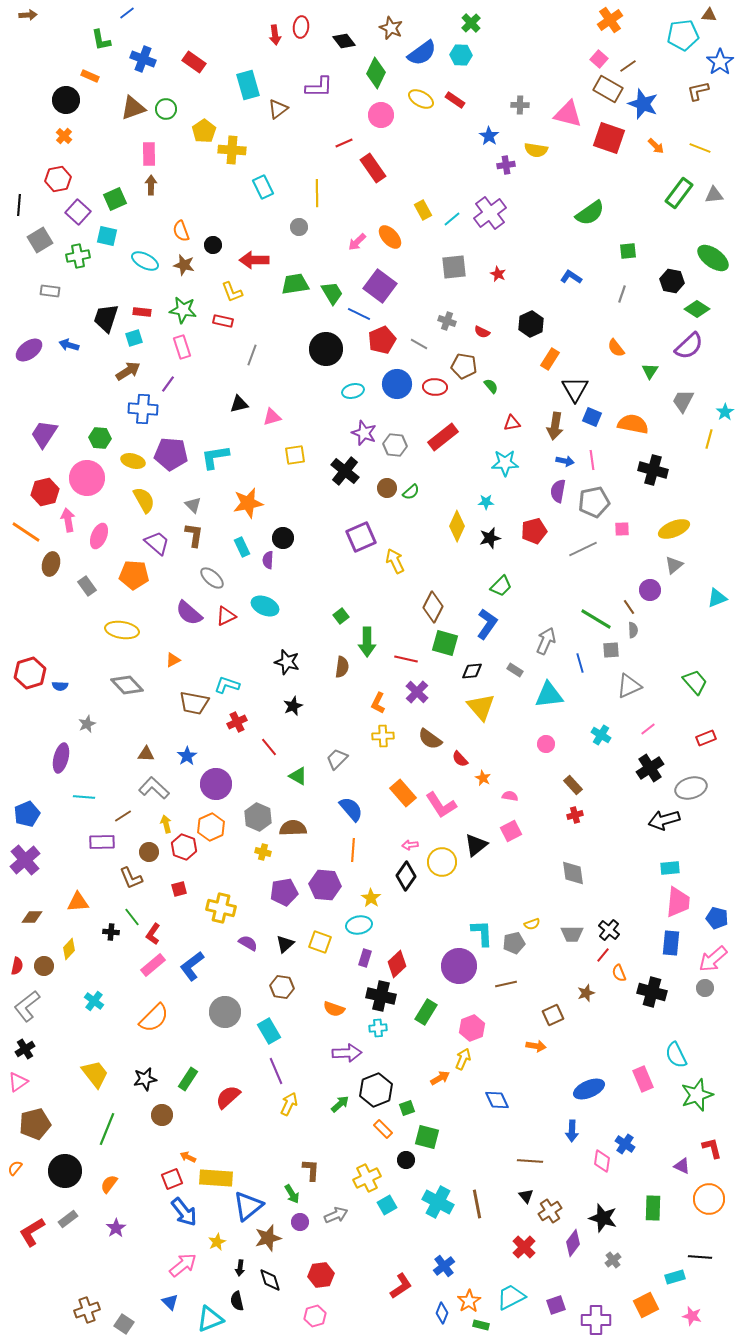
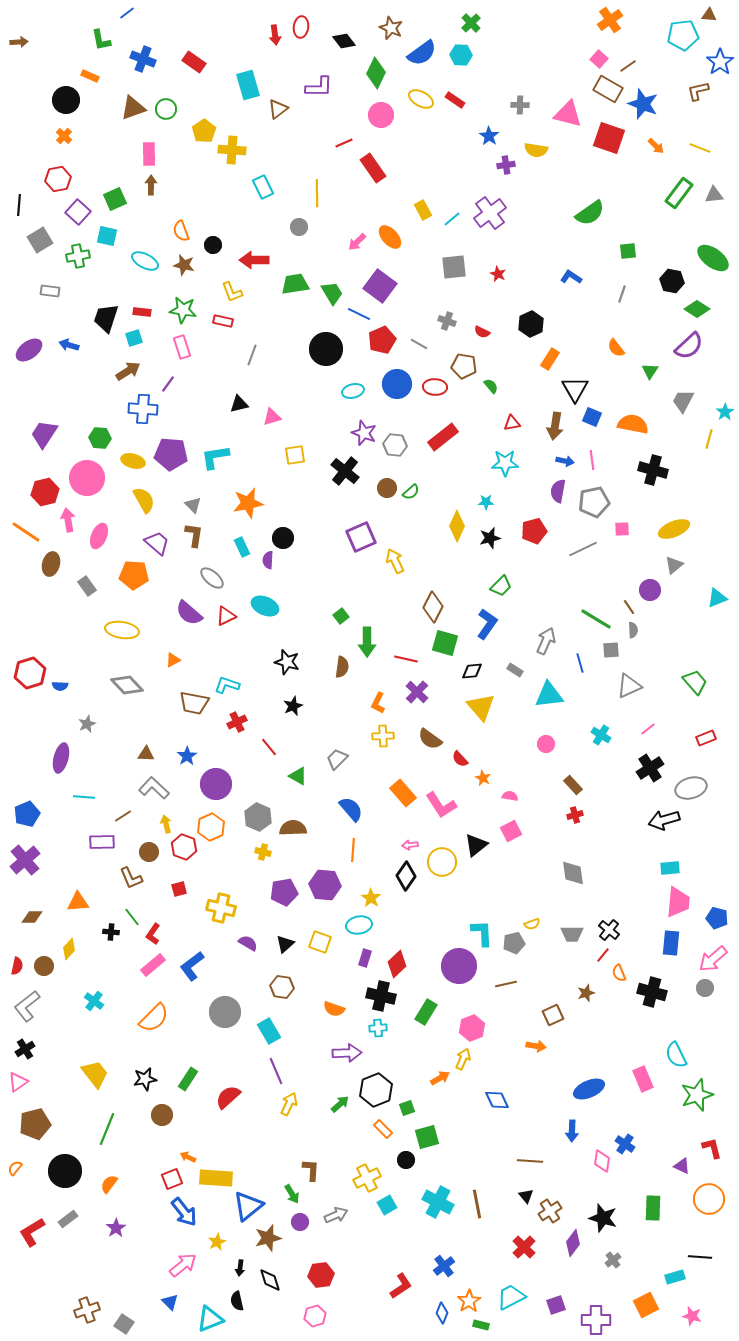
brown arrow at (28, 15): moved 9 px left, 27 px down
green square at (427, 1137): rotated 30 degrees counterclockwise
